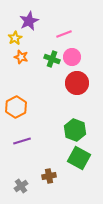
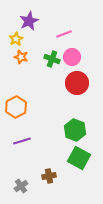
yellow star: moved 1 px right, 1 px down
